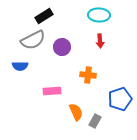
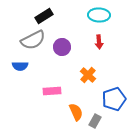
red arrow: moved 1 px left, 1 px down
orange cross: rotated 35 degrees clockwise
blue pentagon: moved 6 px left
